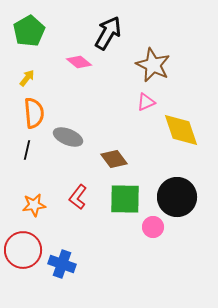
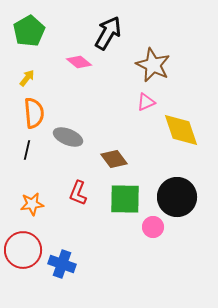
red L-shape: moved 4 px up; rotated 15 degrees counterclockwise
orange star: moved 2 px left, 1 px up
